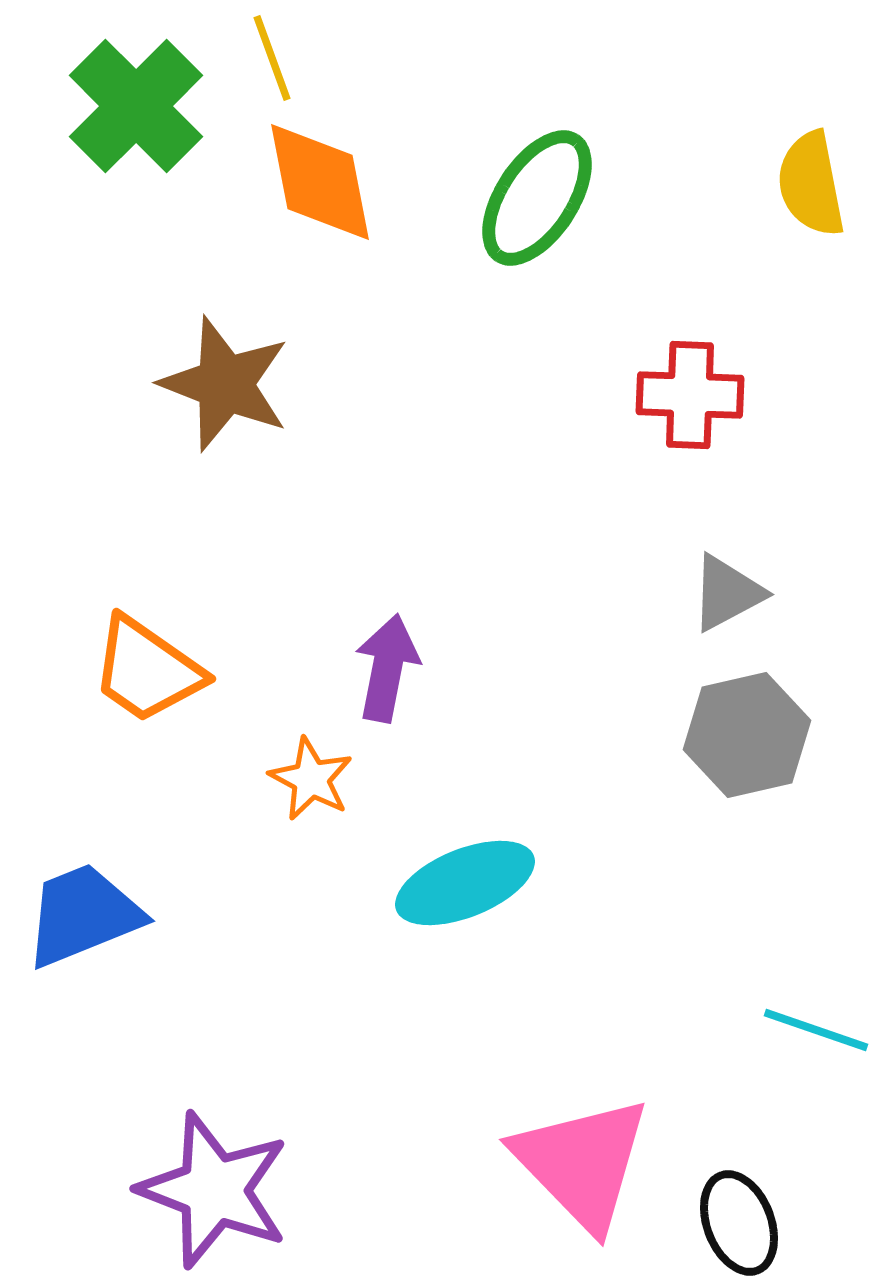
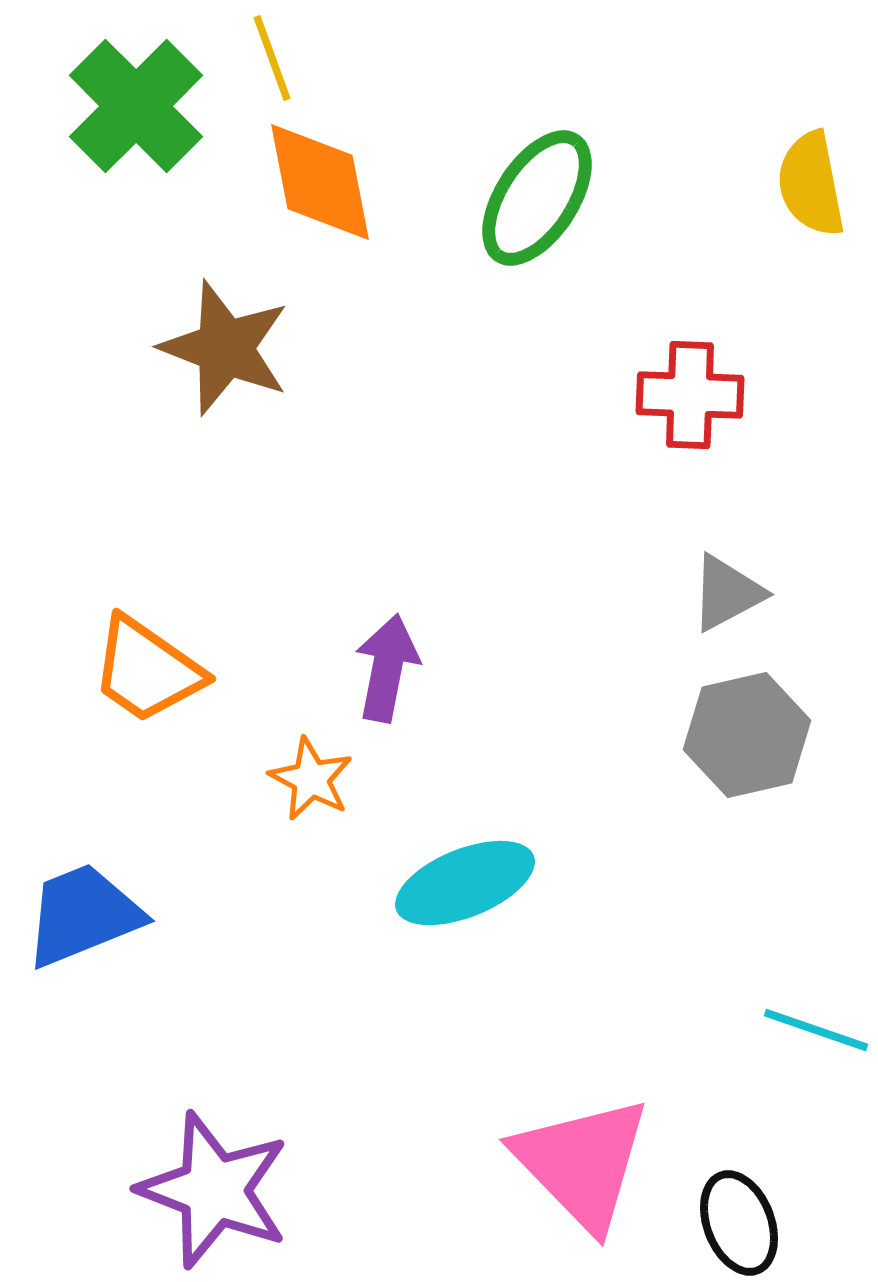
brown star: moved 36 px up
